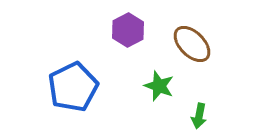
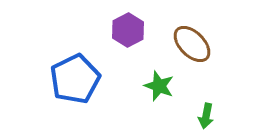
blue pentagon: moved 2 px right, 8 px up
green arrow: moved 7 px right
